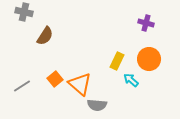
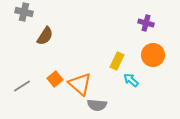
orange circle: moved 4 px right, 4 px up
